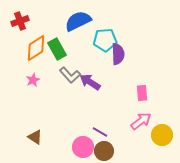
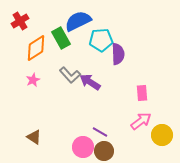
red cross: rotated 12 degrees counterclockwise
cyan pentagon: moved 4 px left
green rectangle: moved 4 px right, 11 px up
brown triangle: moved 1 px left
